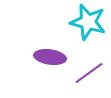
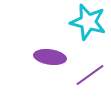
purple line: moved 1 px right, 2 px down
